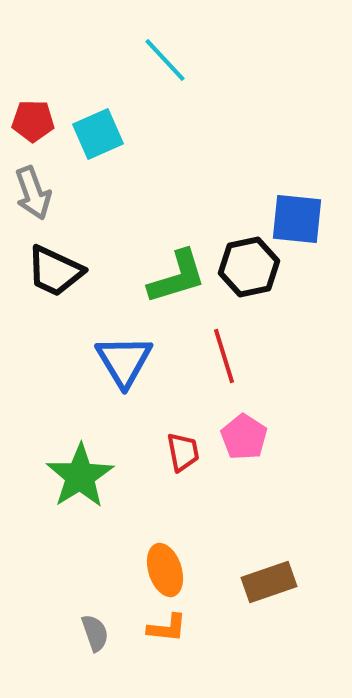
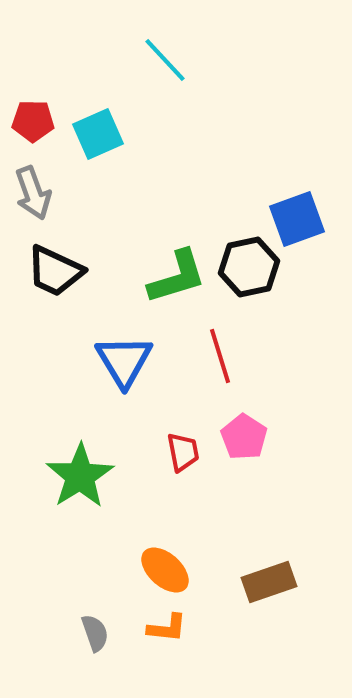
blue square: rotated 26 degrees counterclockwise
red line: moved 4 px left
orange ellipse: rotated 30 degrees counterclockwise
